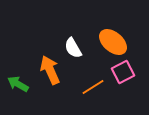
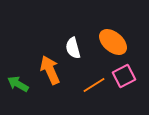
white semicircle: rotated 15 degrees clockwise
pink square: moved 1 px right, 4 px down
orange line: moved 1 px right, 2 px up
